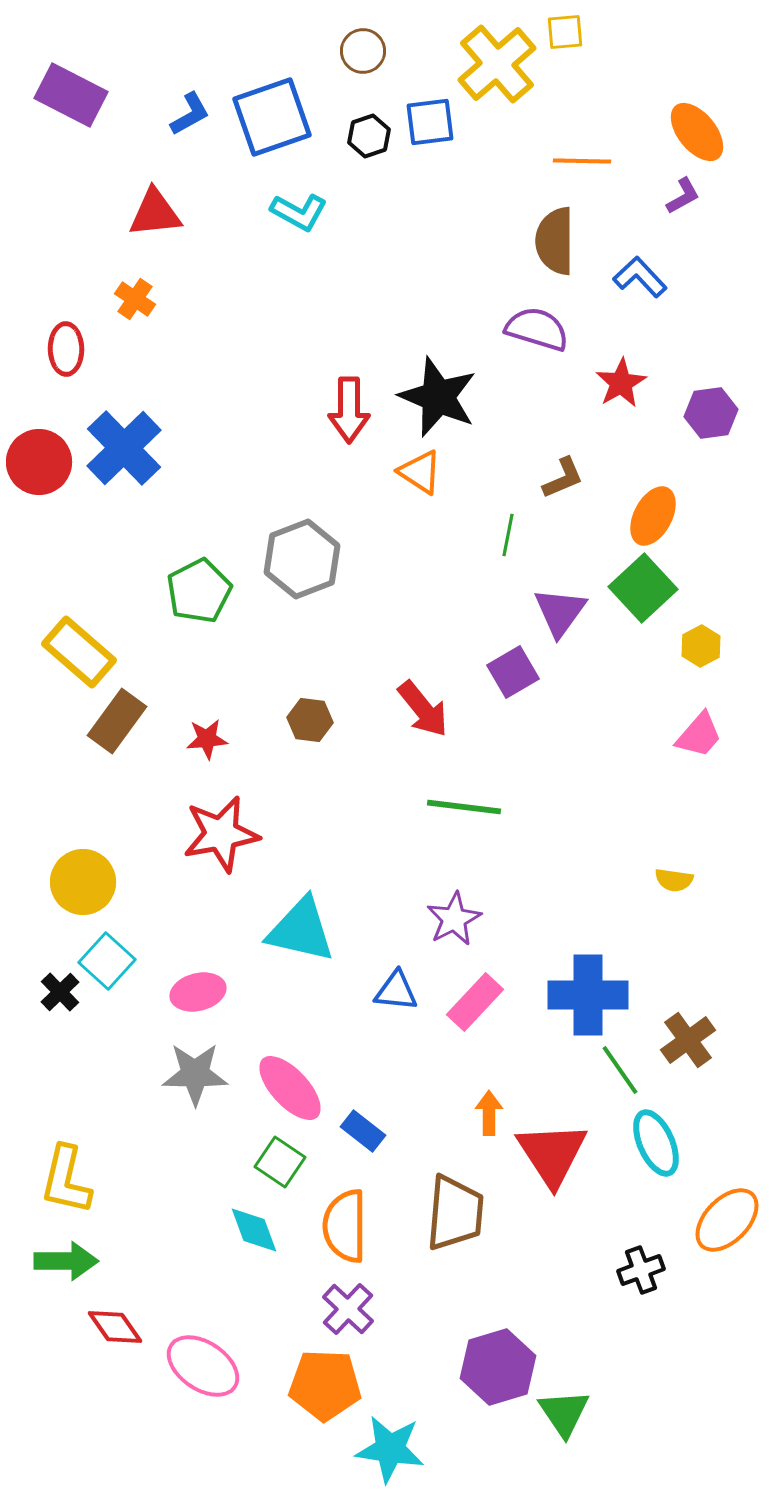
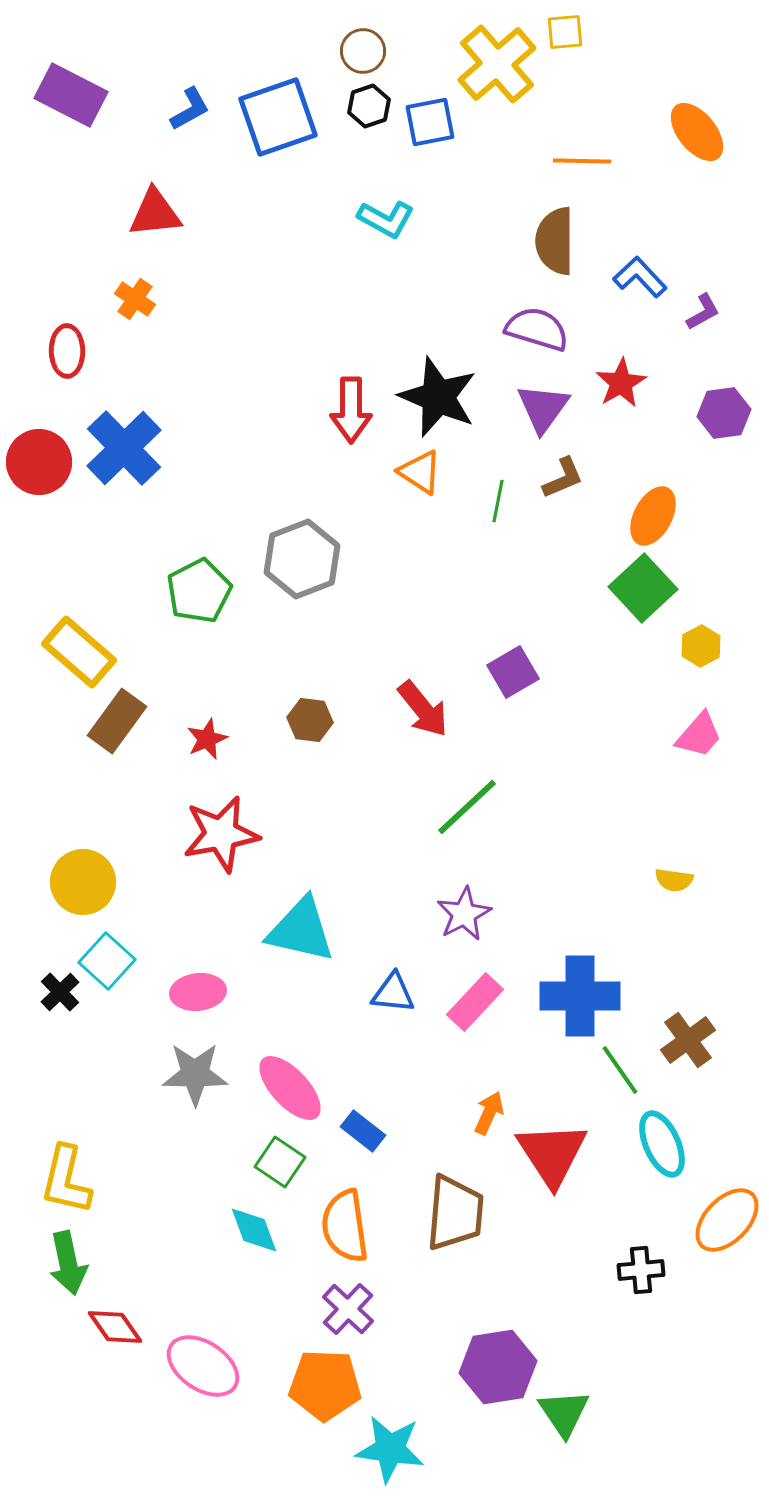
blue L-shape at (190, 114): moved 5 px up
blue square at (272, 117): moved 6 px right
blue square at (430, 122): rotated 4 degrees counterclockwise
black hexagon at (369, 136): moved 30 px up
purple L-shape at (683, 196): moved 20 px right, 116 px down
cyan L-shape at (299, 212): moved 87 px right, 7 px down
red ellipse at (66, 349): moved 1 px right, 2 px down
red arrow at (349, 410): moved 2 px right
purple hexagon at (711, 413): moved 13 px right
green line at (508, 535): moved 10 px left, 34 px up
purple triangle at (560, 612): moved 17 px left, 204 px up
red star at (207, 739): rotated 18 degrees counterclockwise
green line at (464, 807): moved 3 px right; rotated 50 degrees counterclockwise
purple star at (454, 919): moved 10 px right, 5 px up
blue triangle at (396, 991): moved 3 px left, 2 px down
pink ellipse at (198, 992): rotated 8 degrees clockwise
blue cross at (588, 995): moved 8 px left, 1 px down
orange arrow at (489, 1113): rotated 24 degrees clockwise
cyan ellipse at (656, 1143): moved 6 px right, 1 px down
orange semicircle at (345, 1226): rotated 8 degrees counterclockwise
green arrow at (66, 1261): moved 2 px right, 2 px down; rotated 78 degrees clockwise
black cross at (641, 1270): rotated 15 degrees clockwise
purple hexagon at (498, 1367): rotated 8 degrees clockwise
